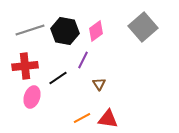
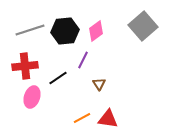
gray square: moved 1 px up
black hexagon: rotated 16 degrees counterclockwise
